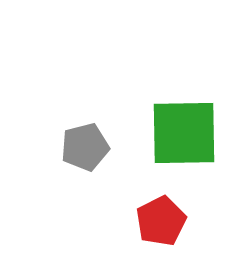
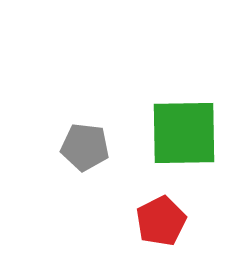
gray pentagon: rotated 21 degrees clockwise
